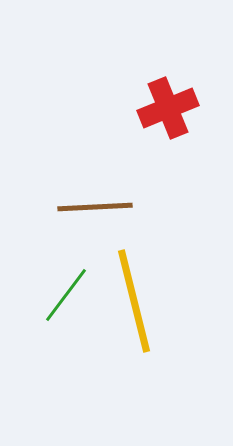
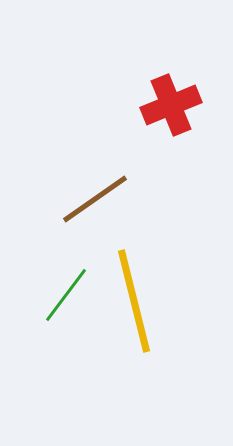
red cross: moved 3 px right, 3 px up
brown line: moved 8 px up; rotated 32 degrees counterclockwise
